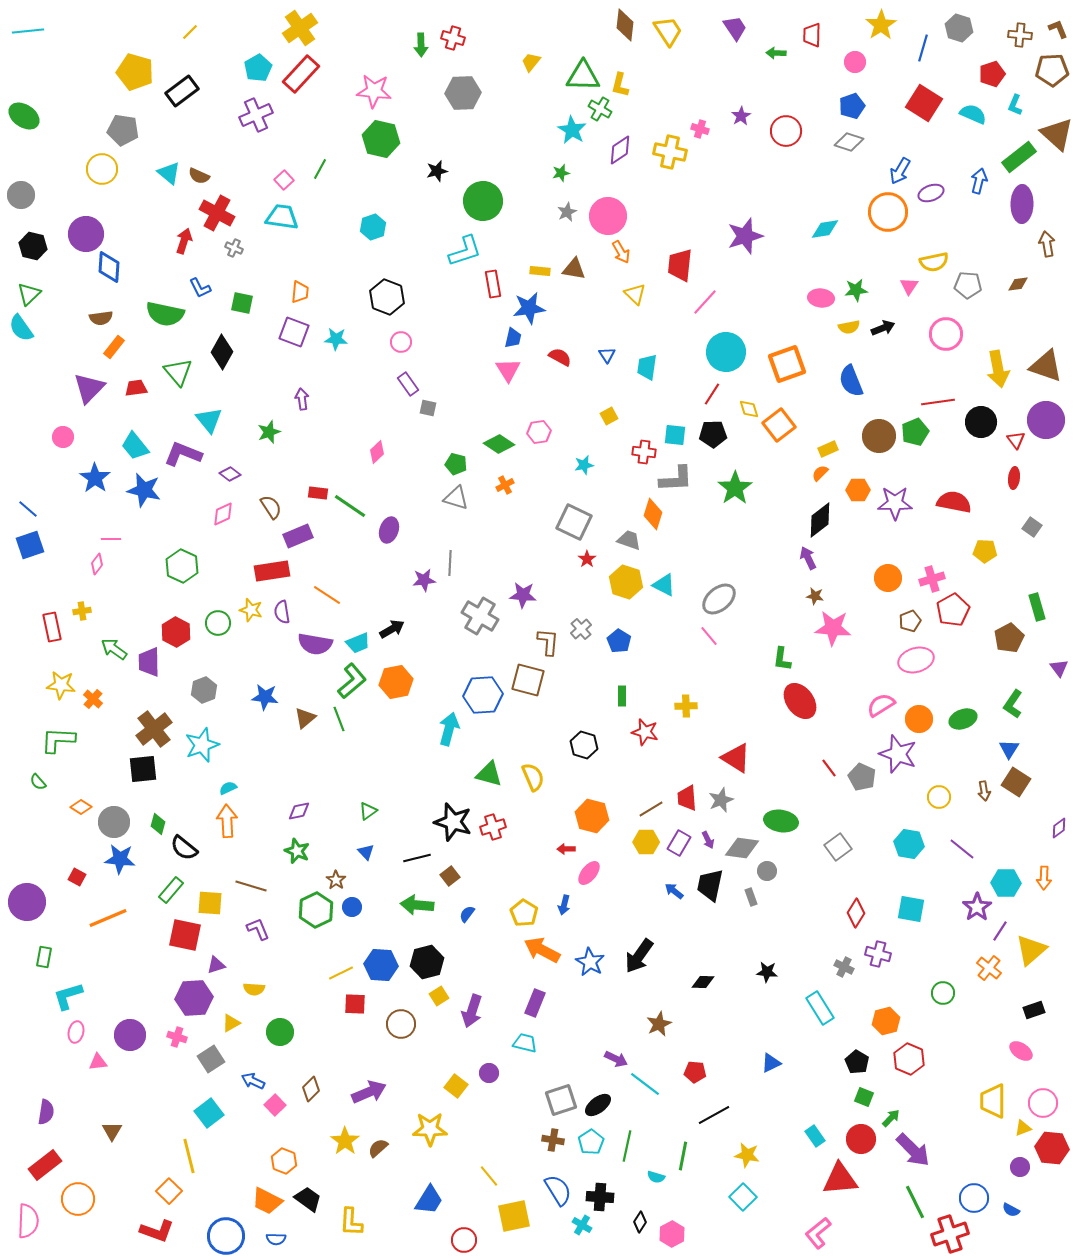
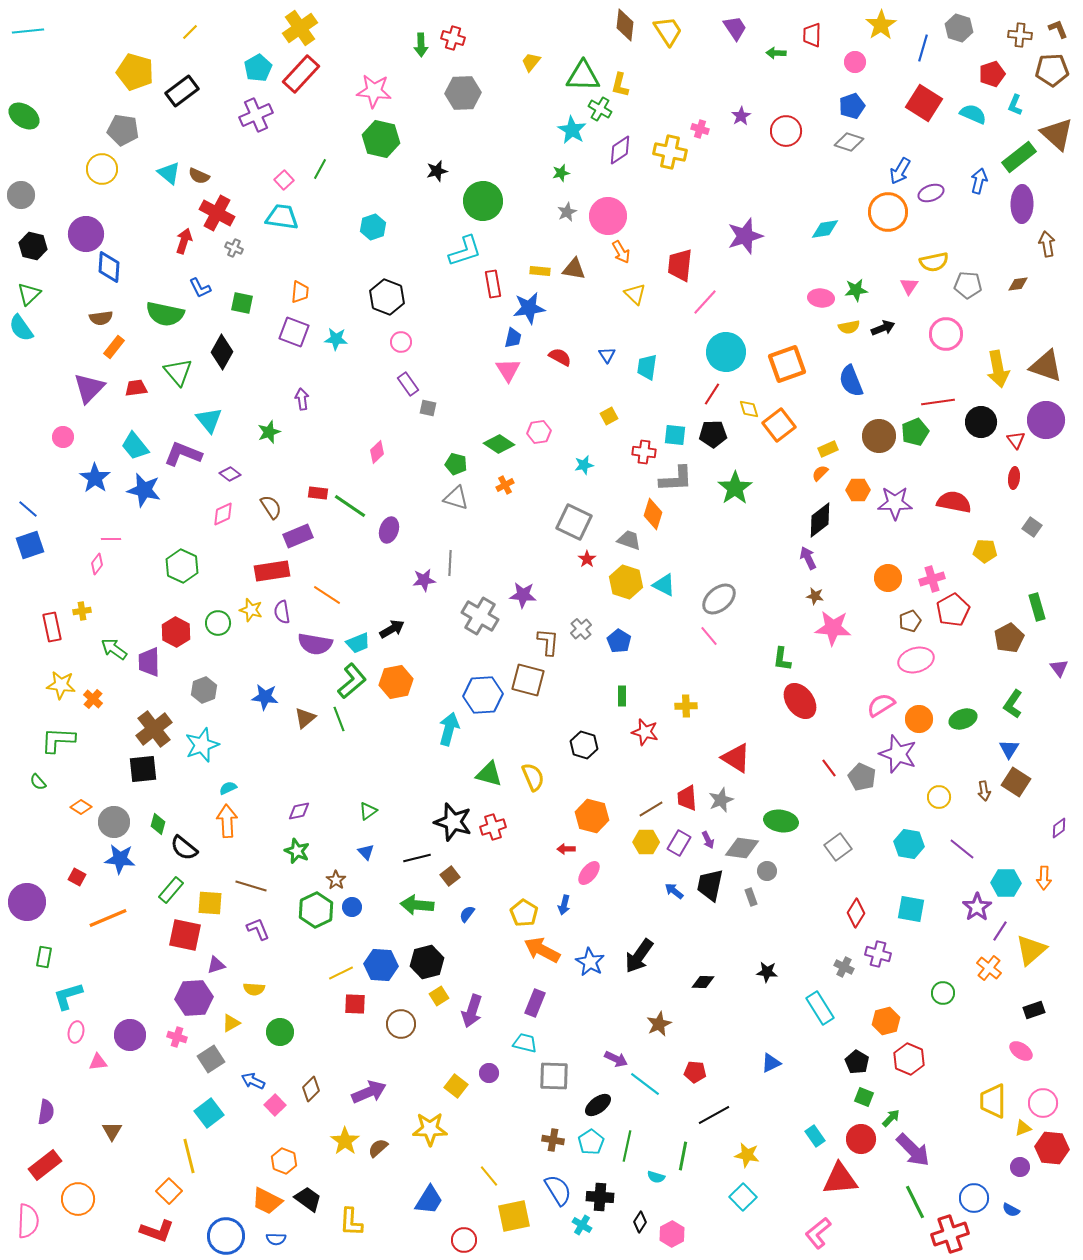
gray square at (561, 1100): moved 7 px left, 24 px up; rotated 20 degrees clockwise
